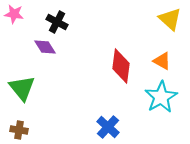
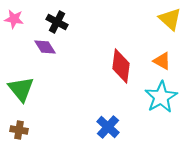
pink star: moved 5 px down
green triangle: moved 1 px left, 1 px down
